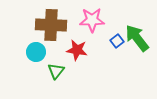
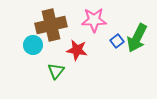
pink star: moved 2 px right
brown cross: rotated 16 degrees counterclockwise
green arrow: rotated 116 degrees counterclockwise
cyan circle: moved 3 px left, 7 px up
